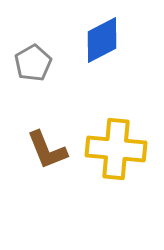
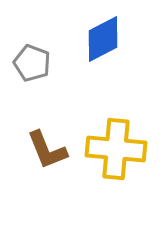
blue diamond: moved 1 px right, 1 px up
gray pentagon: moved 1 px left; rotated 21 degrees counterclockwise
